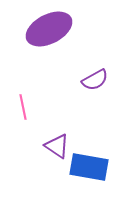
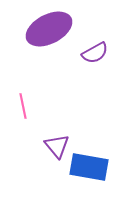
purple semicircle: moved 27 px up
pink line: moved 1 px up
purple triangle: rotated 16 degrees clockwise
